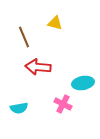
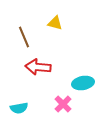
pink cross: rotated 18 degrees clockwise
